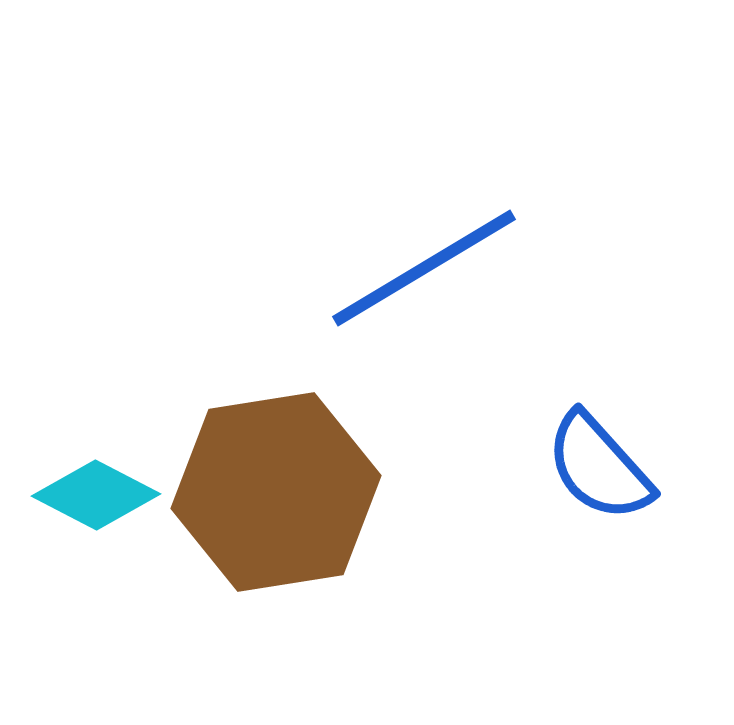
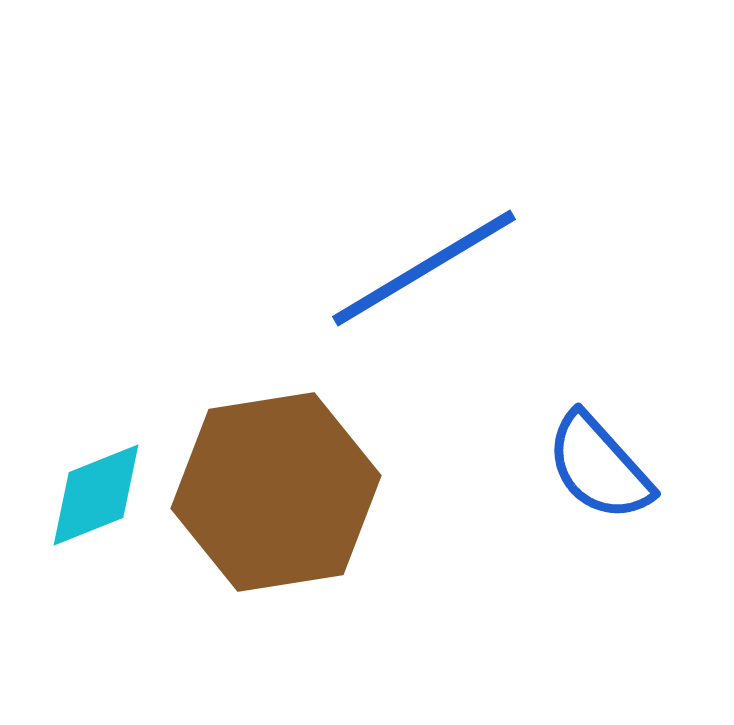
cyan diamond: rotated 49 degrees counterclockwise
